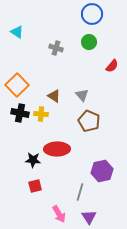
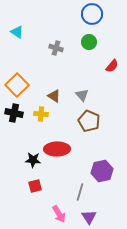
black cross: moved 6 px left
